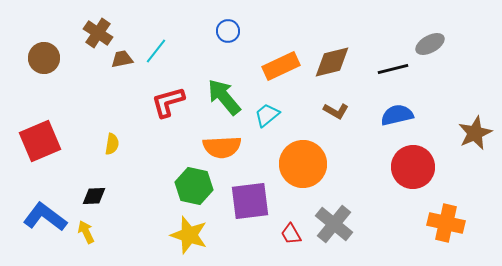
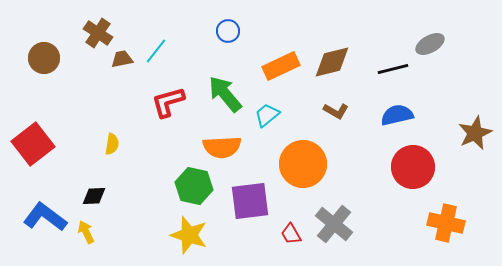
green arrow: moved 1 px right, 3 px up
red square: moved 7 px left, 3 px down; rotated 15 degrees counterclockwise
